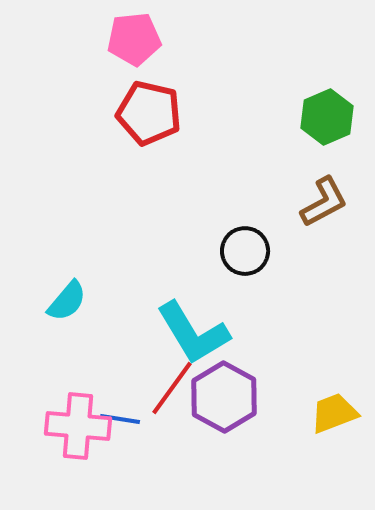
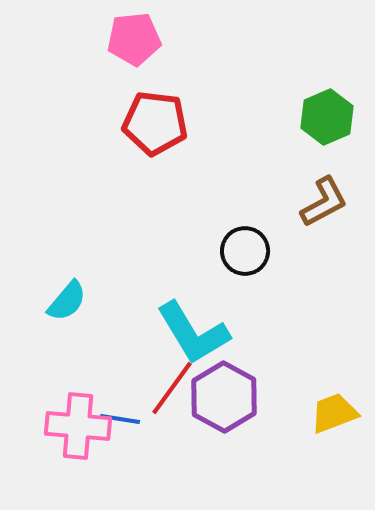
red pentagon: moved 6 px right, 10 px down; rotated 6 degrees counterclockwise
